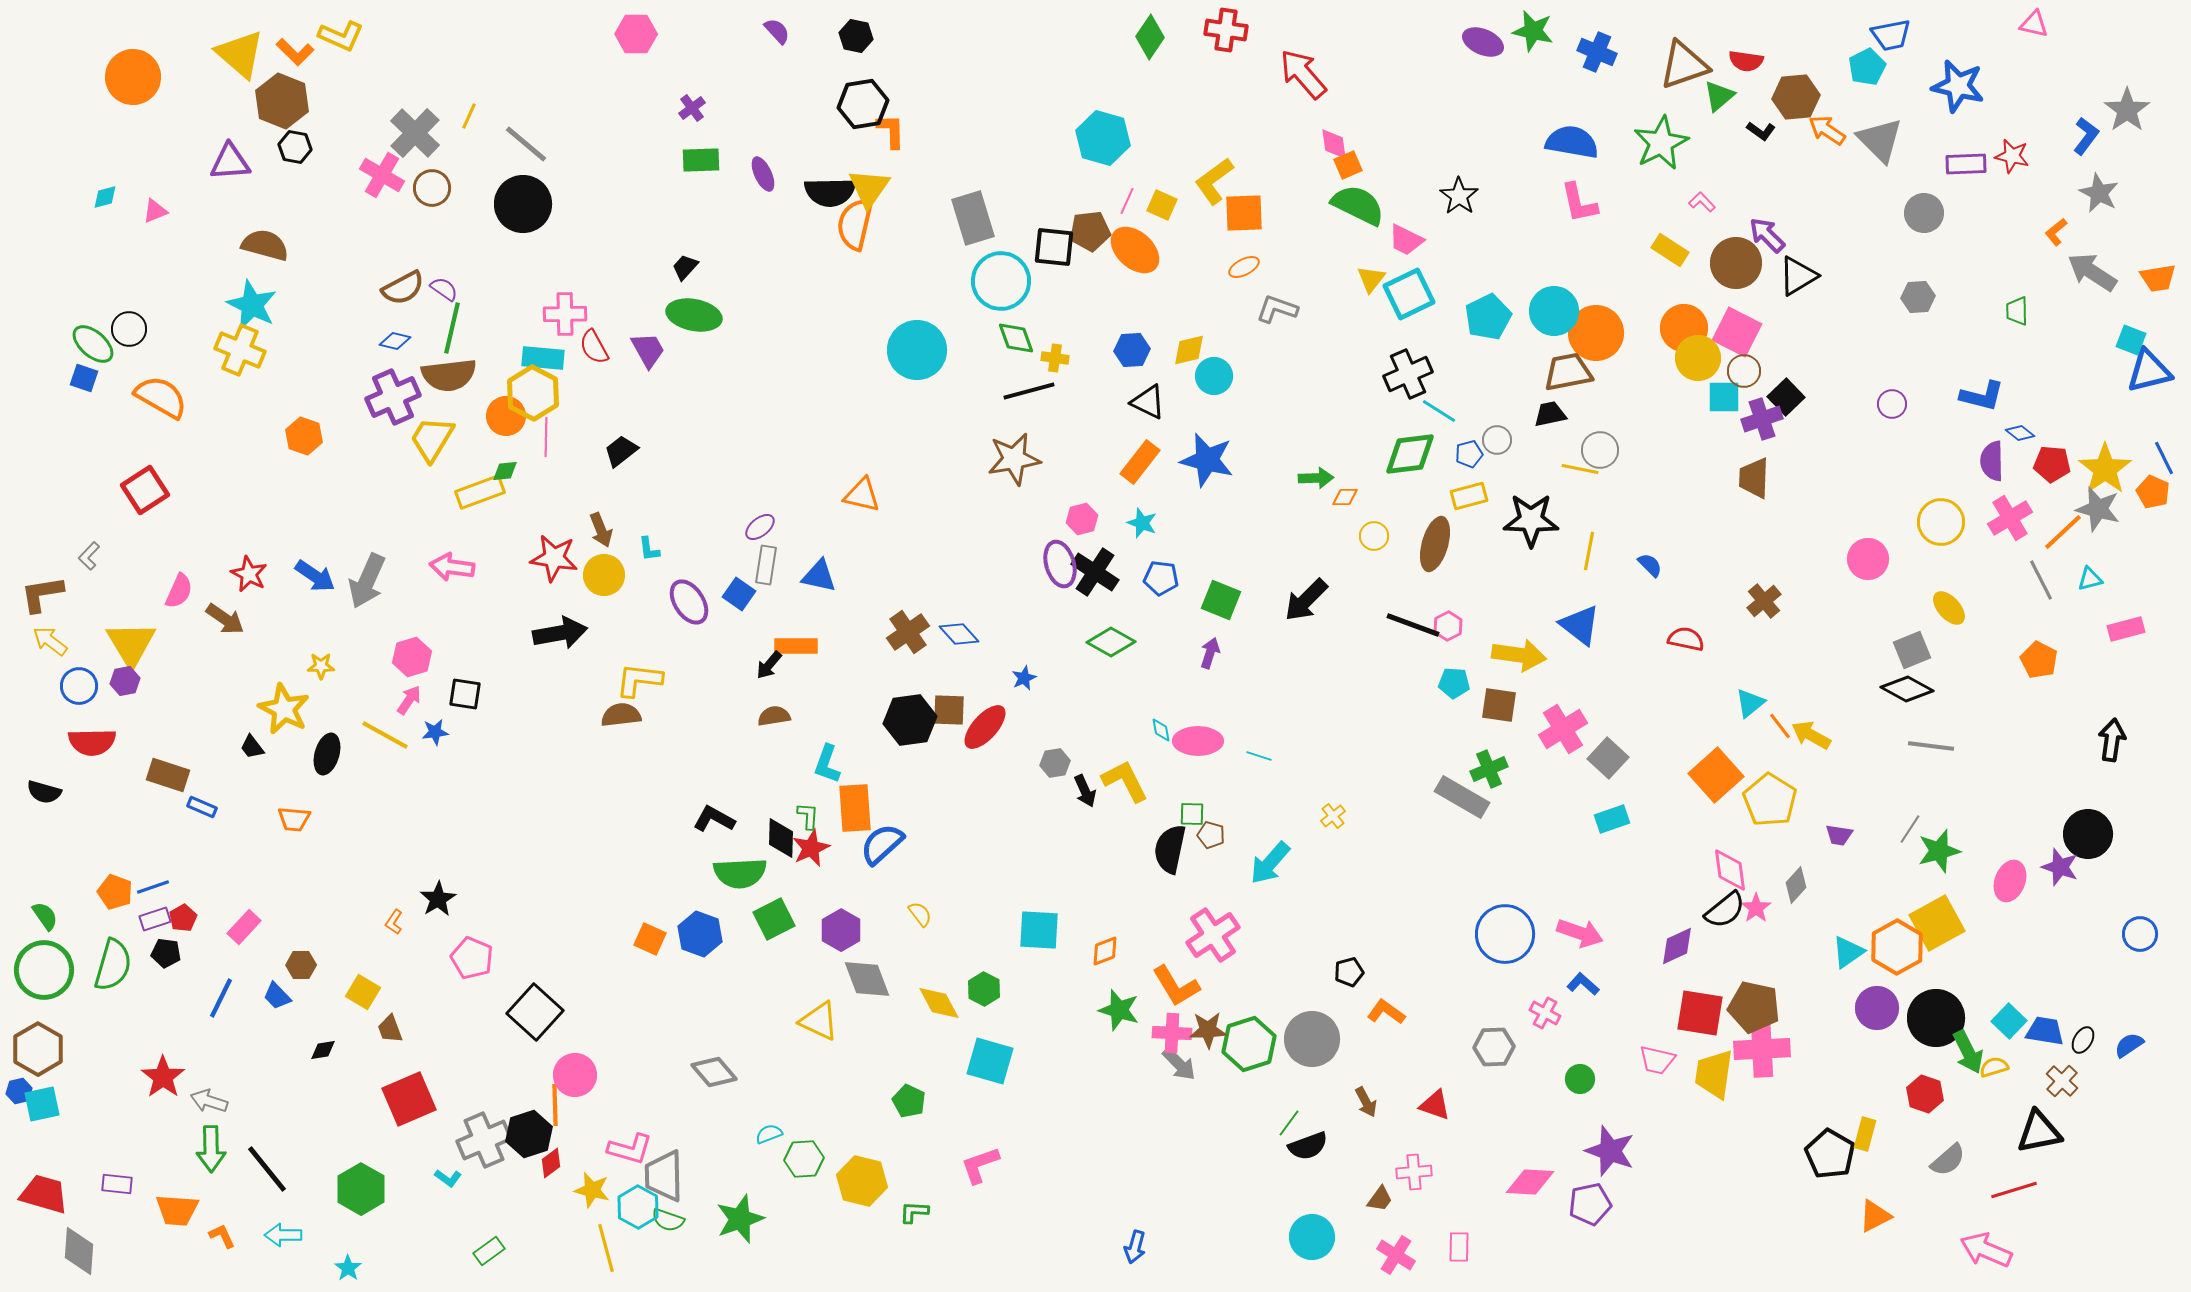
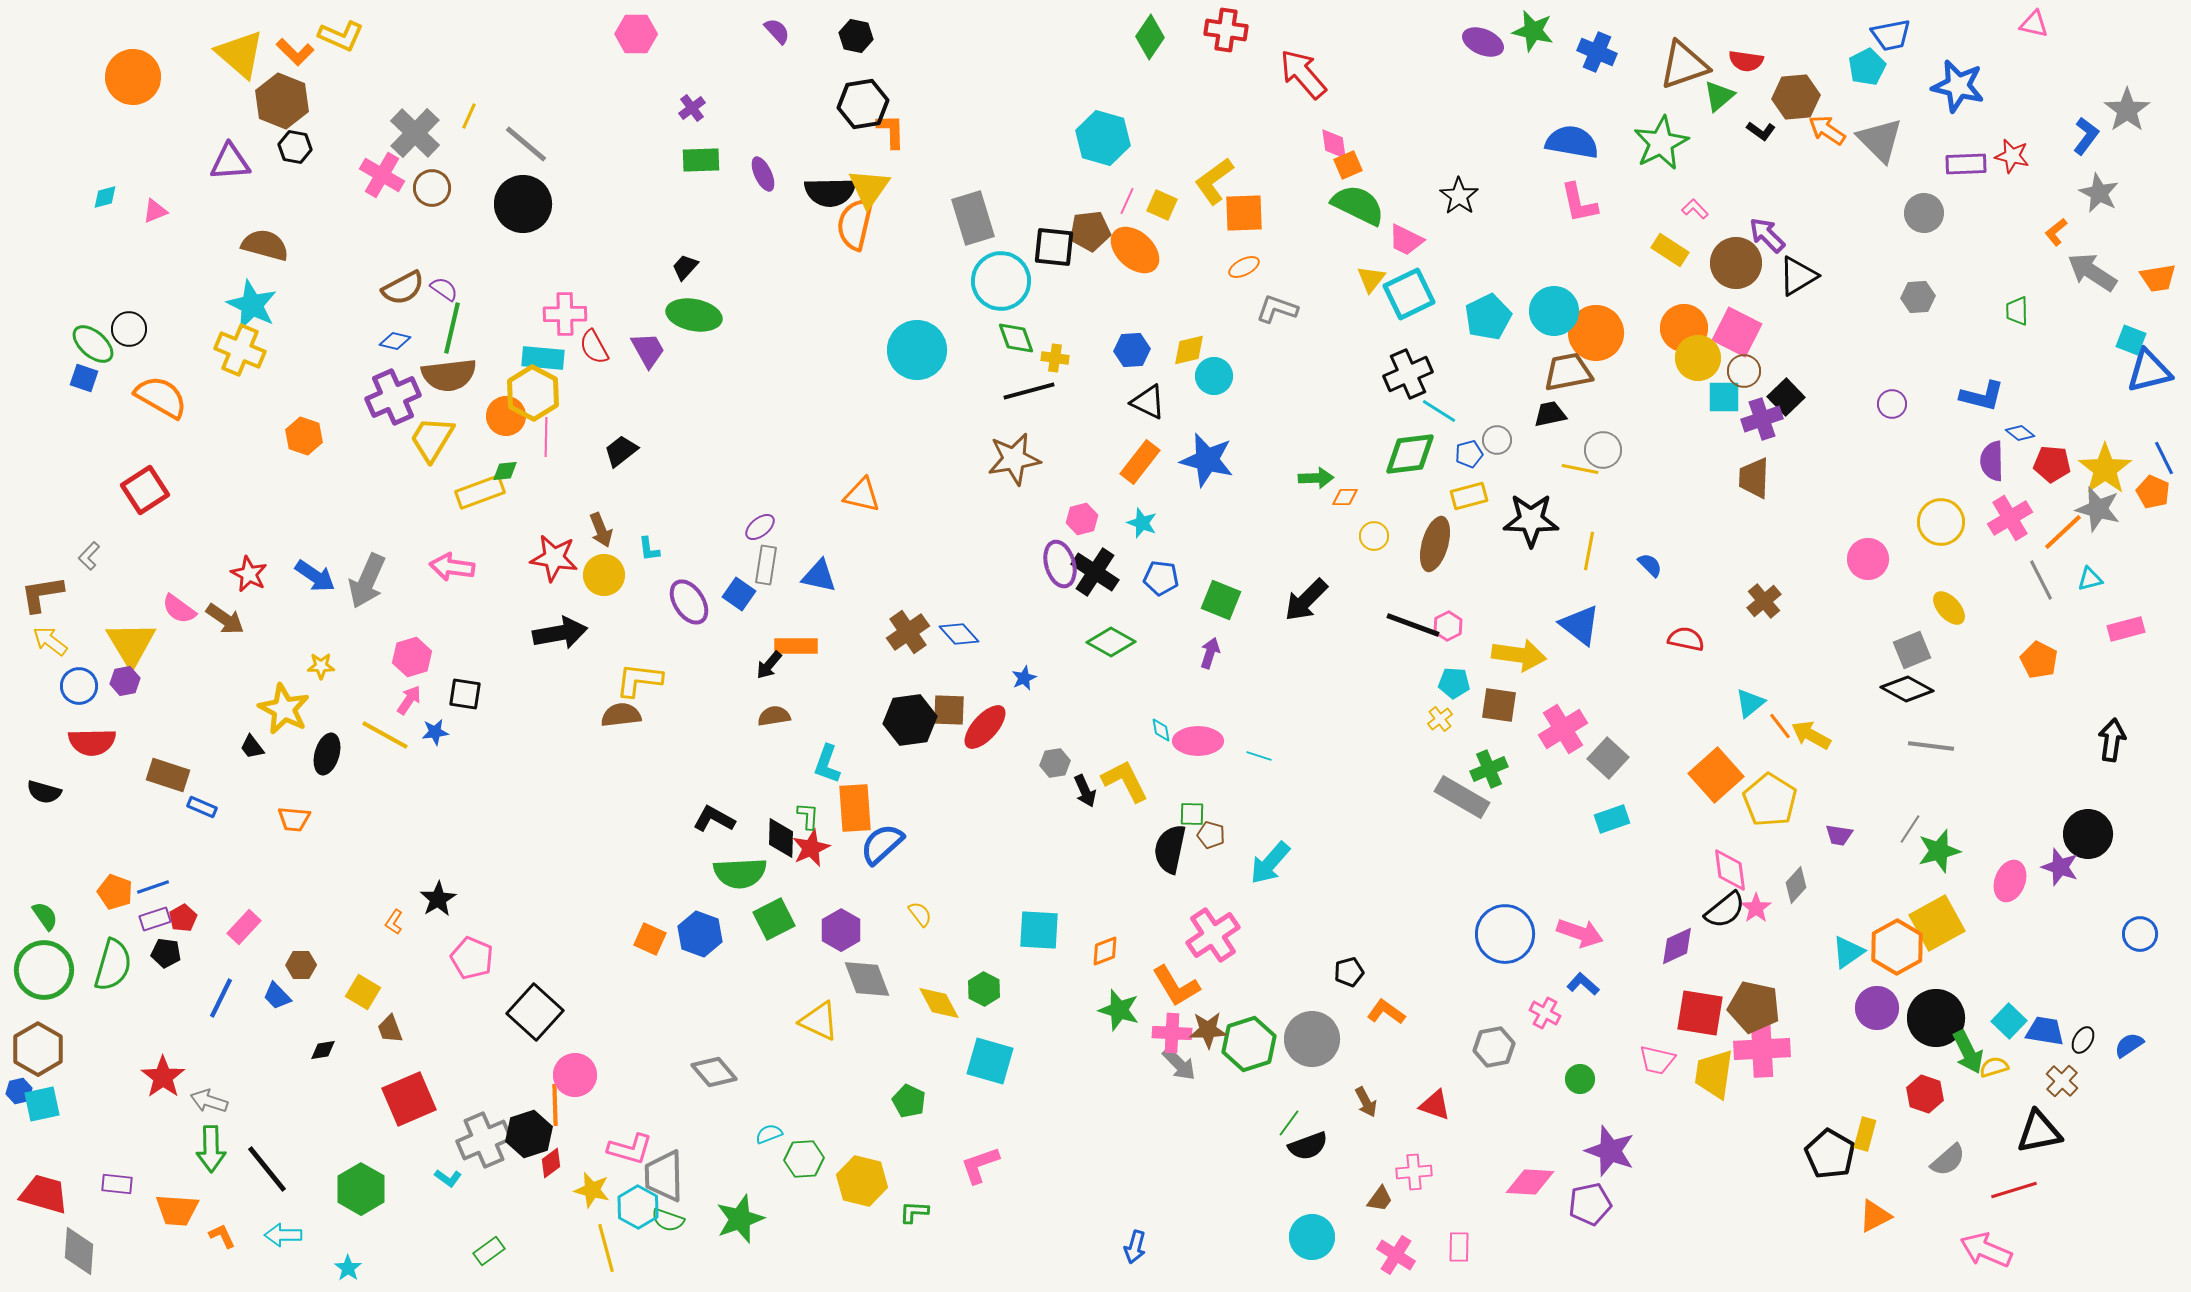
pink L-shape at (1702, 202): moved 7 px left, 7 px down
gray circle at (1600, 450): moved 3 px right
pink semicircle at (179, 591): moved 18 px down; rotated 102 degrees clockwise
yellow cross at (1333, 816): moved 107 px right, 97 px up
gray hexagon at (1494, 1047): rotated 9 degrees counterclockwise
